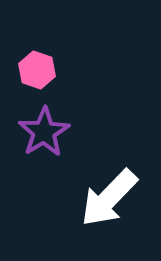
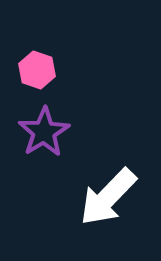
white arrow: moved 1 px left, 1 px up
